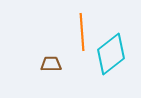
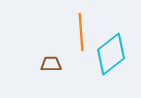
orange line: moved 1 px left
